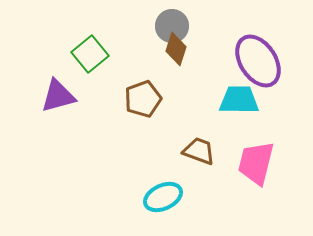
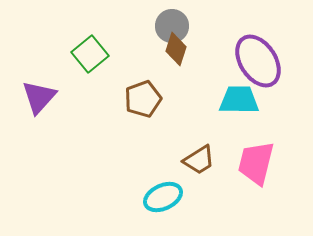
purple triangle: moved 19 px left, 1 px down; rotated 33 degrees counterclockwise
brown trapezoid: moved 9 px down; rotated 128 degrees clockwise
